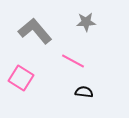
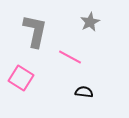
gray star: moved 4 px right; rotated 24 degrees counterclockwise
gray L-shape: rotated 52 degrees clockwise
pink line: moved 3 px left, 4 px up
